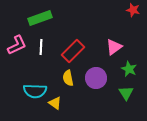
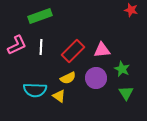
red star: moved 2 px left
green rectangle: moved 2 px up
pink triangle: moved 12 px left, 3 px down; rotated 30 degrees clockwise
green star: moved 7 px left
yellow semicircle: rotated 105 degrees counterclockwise
cyan semicircle: moved 1 px up
yellow triangle: moved 4 px right, 7 px up
